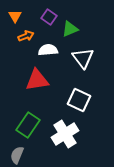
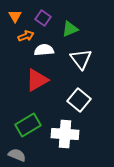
purple square: moved 6 px left, 1 px down
white semicircle: moved 4 px left
white triangle: moved 2 px left, 1 px down
red triangle: rotated 20 degrees counterclockwise
white square: rotated 15 degrees clockwise
green rectangle: rotated 25 degrees clockwise
white cross: rotated 36 degrees clockwise
gray semicircle: rotated 90 degrees clockwise
